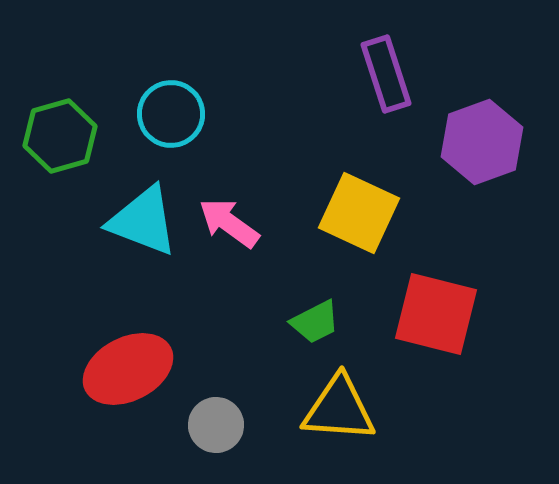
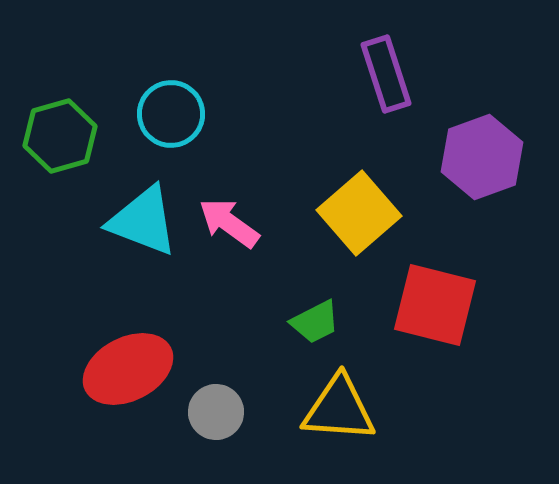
purple hexagon: moved 15 px down
yellow square: rotated 24 degrees clockwise
red square: moved 1 px left, 9 px up
gray circle: moved 13 px up
